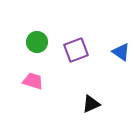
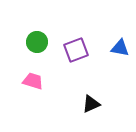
blue triangle: moved 1 px left, 4 px up; rotated 24 degrees counterclockwise
